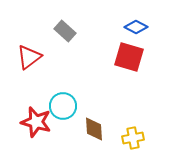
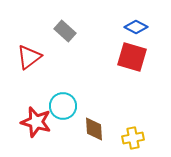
red square: moved 3 px right
